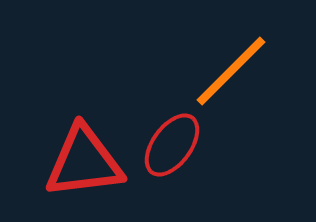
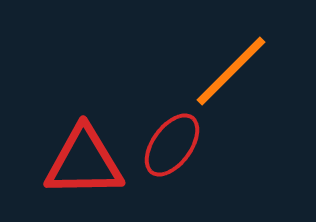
red triangle: rotated 6 degrees clockwise
